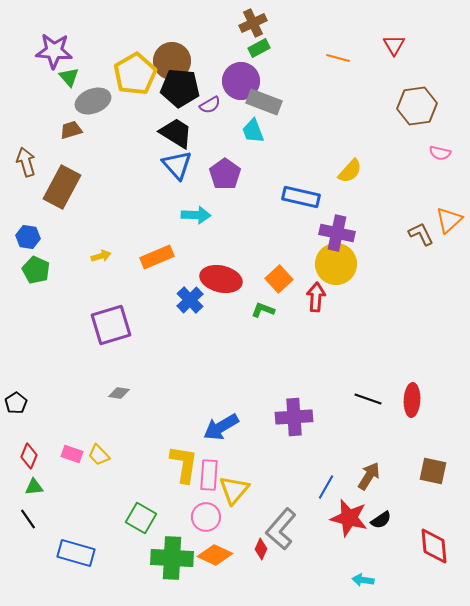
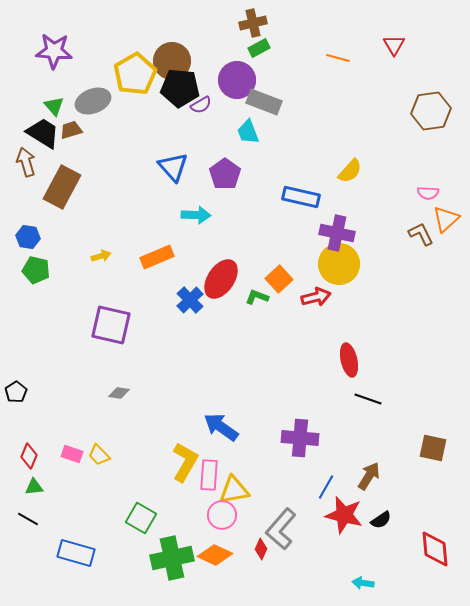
brown cross at (253, 23): rotated 12 degrees clockwise
green triangle at (69, 77): moved 15 px left, 29 px down
purple circle at (241, 81): moved 4 px left, 1 px up
purple semicircle at (210, 105): moved 9 px left
brown hexagon at (417, 106): moved 14 px right, 5 px down
cyan trapezoid at (253, 131): moved 5 px left, 1 px down
black trapezoid at (176, 133): moved 133 px left
pink semicircle at (440, 153): moved 12 px left, 40 px down; rotated 10 degrees counterclockwise
blue triangle at (177, 165): moved 4 px left, 2 px down
orange triangle at (449, 220): moved 3 px left, 1 px up
yellow circle at (336, 264): moved 3 px right
green pentagon at (36, 270): rotated 12 degrees counterclockwise
red ellipse at (221, 279): rotated 69 degrees counterclockwise
red arrow at (316, 297): rotated 72 degrees clockwise
green L-shape at (263, 310): moved 6 px left, 13 px up
purple square at (111, 325): rotated 30 degrees clockwise
red ellipse at (412, 400): moved 63 px left, 40 px up; rotated 16 degrees counterclockwise
black pentagon at (16, 403): moved 11 px up
purple cross at (294, 417): moved 6 px right, 21 px down; rotated 9 degrees clockwise
blue arrow at (221, 427): rotated 66 degrees clockwise
yellow L-shape at (184, 464): moved 1 px right, 2 px up; rotated 21 degrees clockwise
brown square at (433, 471): moved 23 px up
yellow triangle at (234, 490): rotated 40 degrees clockwise
pink circle at (206, 517): moved 16 px right, 2 px up
red star at (349, 518): moved 5 px left, 3 px up
black line at (28, 519): rotated 25 degrees counterclockwise
red diamond at (434, 546): moved 1 px right, 3 px down
green cross at (172, 558): rotated 15 degrees counterclockwise
cyan arrow at (363, 580): moved 3 px down
